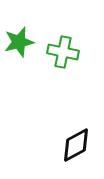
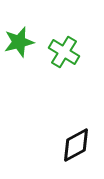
green cross: moved 1 px right; rotated 20 degrees clockwise
